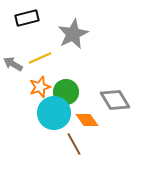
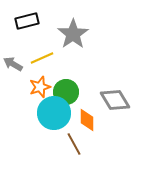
black rectangle: moved 3 px down
gray star: rotated 8 degrees counterclockwise
yellow line: moved 2 px right
orange diamond: rotated 35 degrees clockwise
